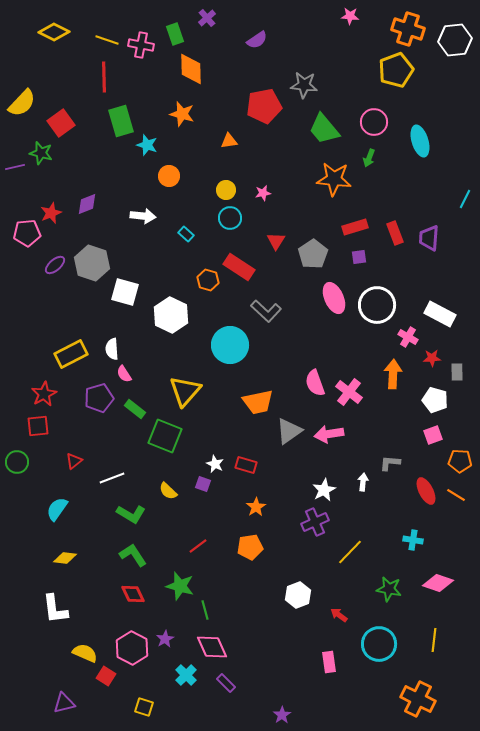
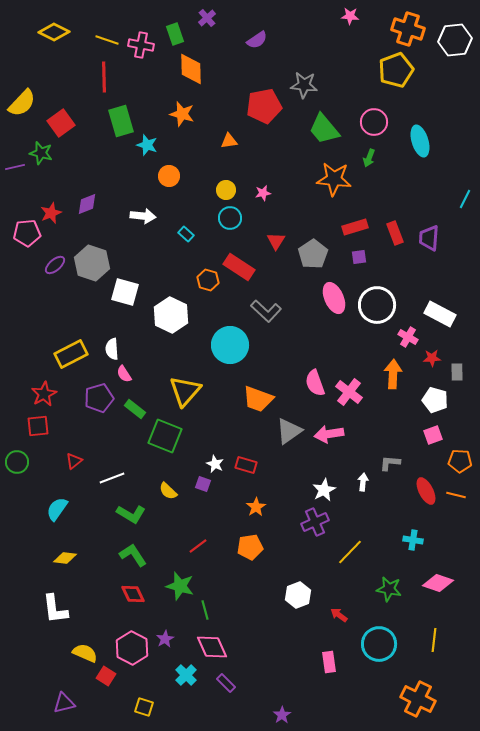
orange trapezoid at (258, 402): moved 3 px up; rotated 32 degrees clockwise
orange line at (456, 495): rotated 18 degrees counterclockwise
